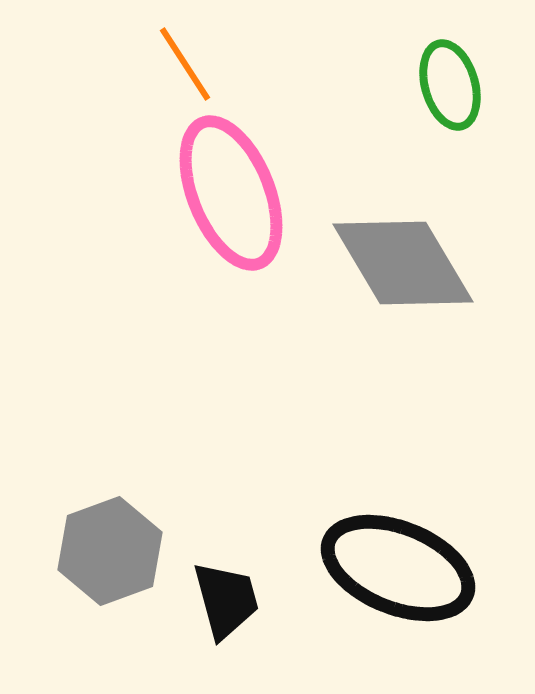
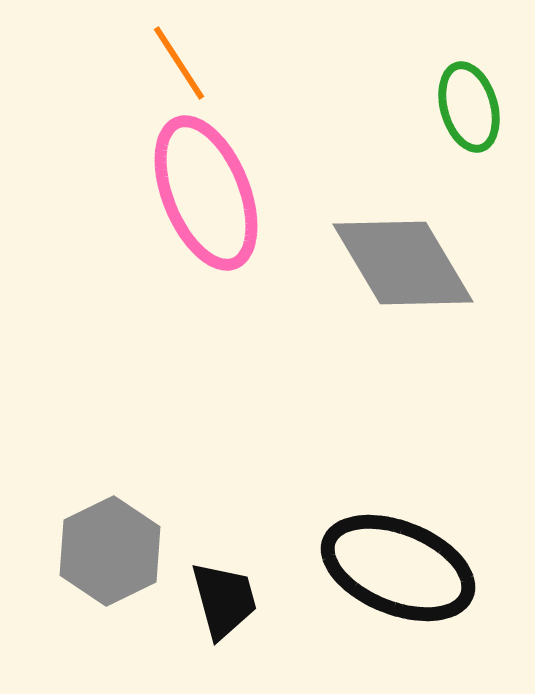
orange line: moved 6 px left, 1 px up
green ellipse: moved 19 px right, 22 px down
pink ellipse: moved 25 px left
gray hexagon: rotated 6 degrees counterclockwise
black trapezoid: moved 2 px left
